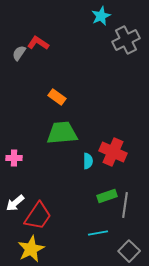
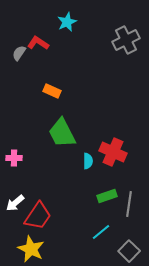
cyan star: moved 34 px left, 6 px down
orange rectangle: moved 5 px left, 6 px up; rotated 12 degrees counterclockwise
green trapezoid: rotated 112 degrees counterclockwise
gray line: moved 4 px right, 1 px up
cyan line: moved 3 px right, 1 px up; rotated 30 degrees counterclockwise
yellow star: rotated 20 degrees counterclockwise
